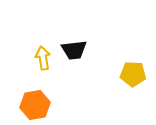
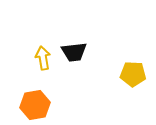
black trapezoid: moved 2 px down
